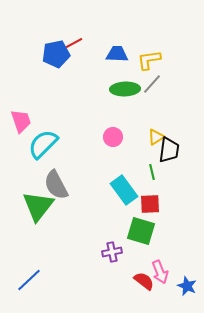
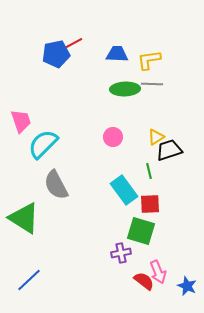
gray line: rotated 50 degrees clockwise
black trapezoid: rotated 116 degrees counterclockwise
green line: moved 3 px left, 1 px up
green triangle: moved 14 px left, 12 px down; rotated 36 degrees counterclockwise
purple cross: moved 9 px right, 1 px down
pink arrow: moved 2 px left
